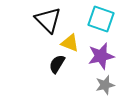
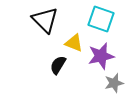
black triangle: moved 3 px left
yellow triangle: moved 4 px right
black semicircle: moved 1 px right, 1 px down
gray star: moved 9 px right, 2 px up
